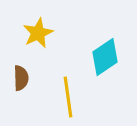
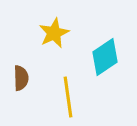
yellow star: moved 16 px right
